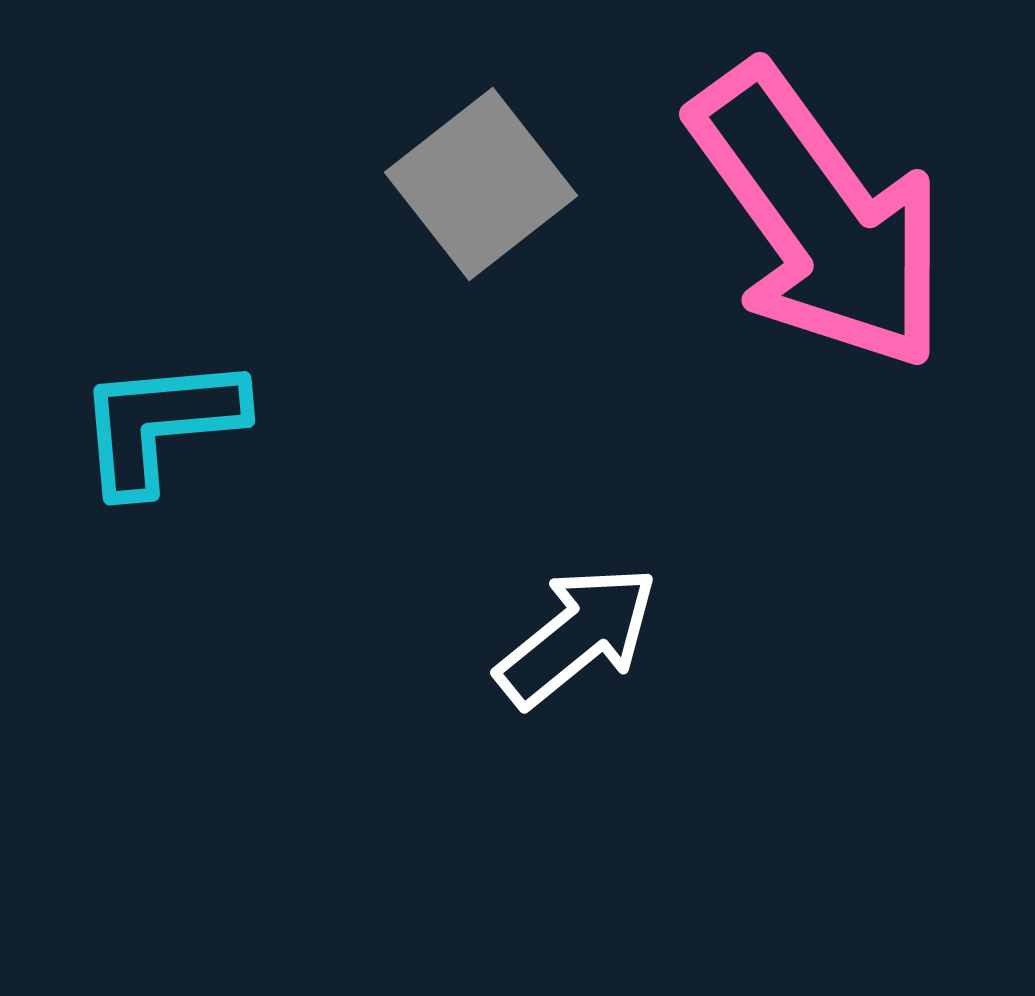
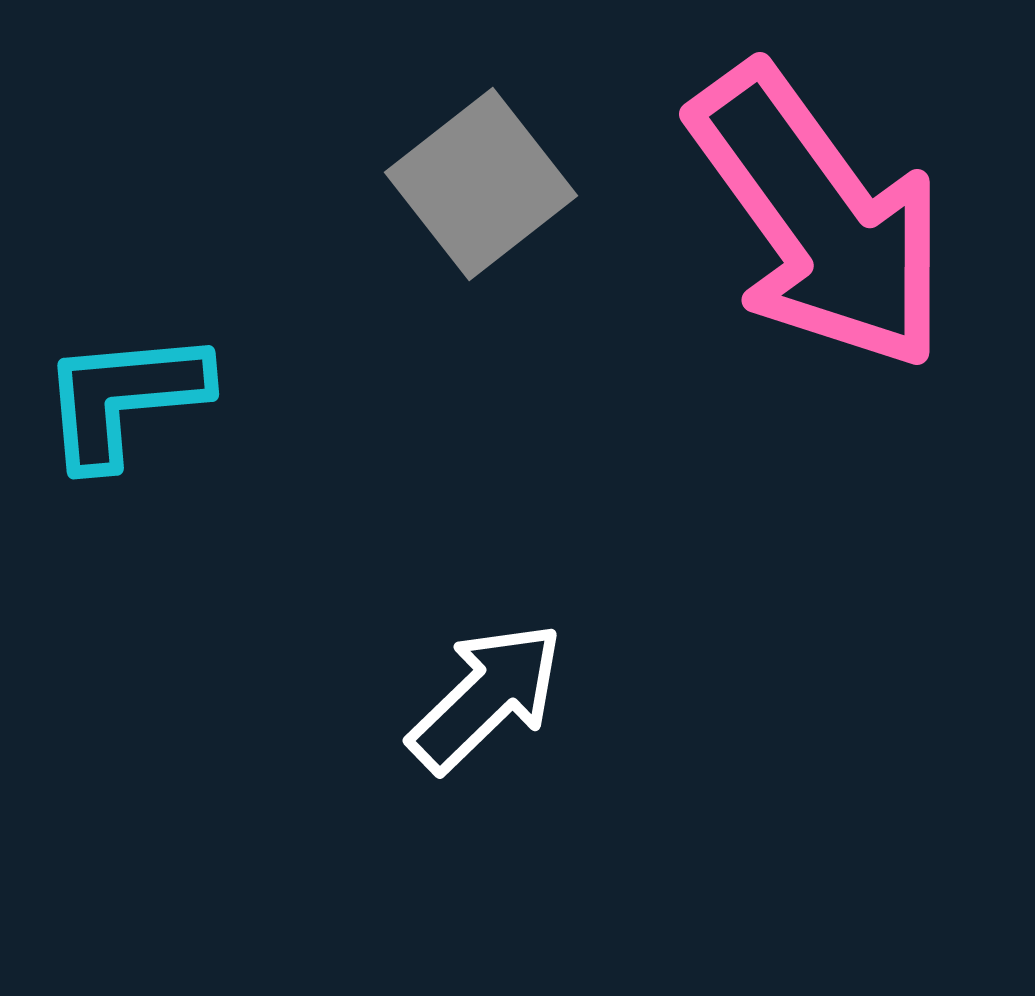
cyan L-shape: moved 36 px left, 26 px up
white arrow: moved 91 px left, 61 px down; rotated 5 degrees counterclockwise
